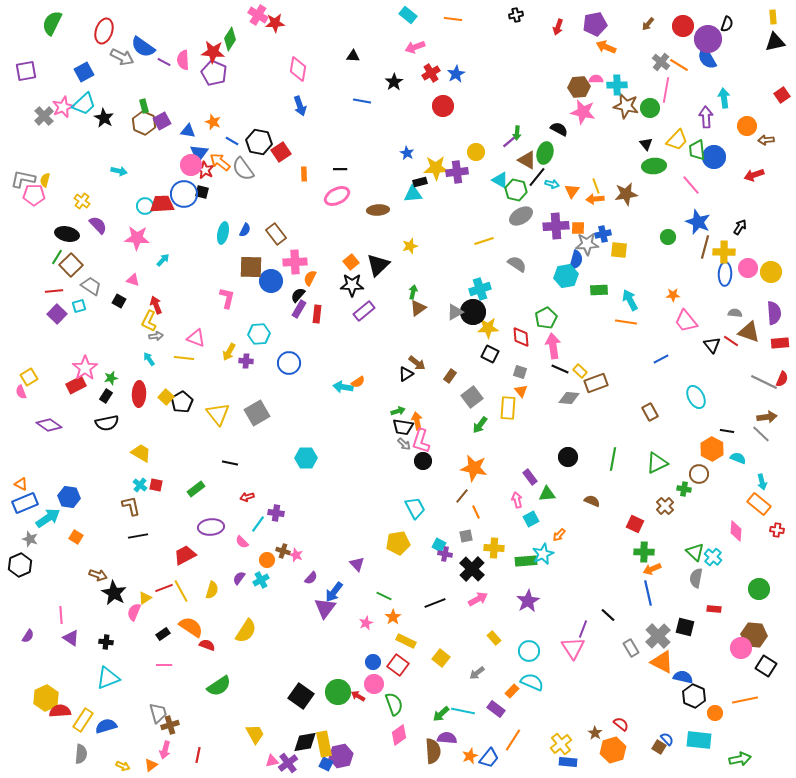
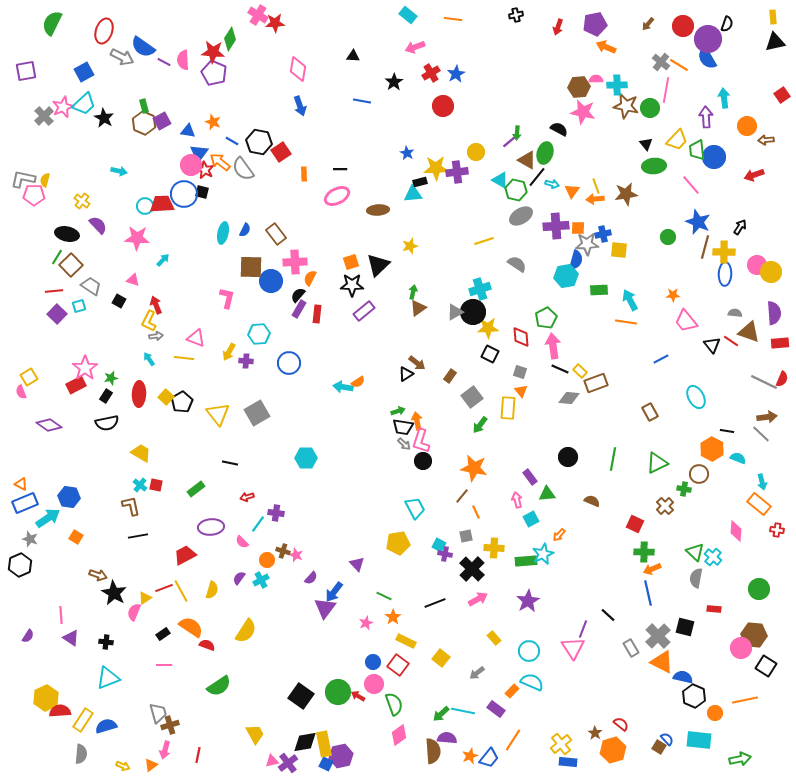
orange square at (351, 262): rotated 21 degrees clockwise
pink circle at (748, 268): moved 9 px right, 3 px up
